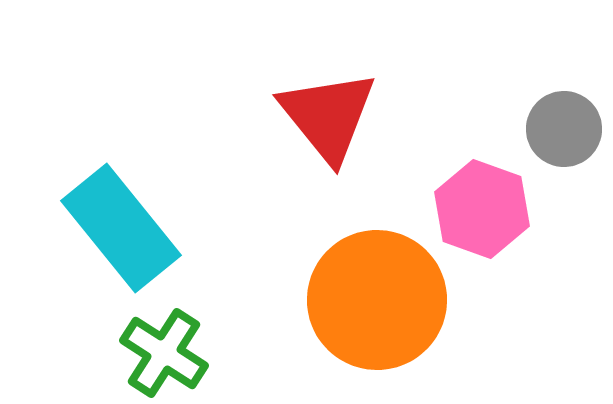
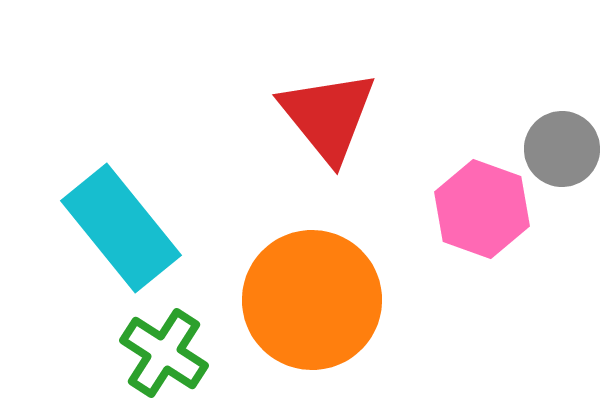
gray circle: moved 2 px left, 20 px down
orange circle: moved 65 px left
